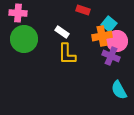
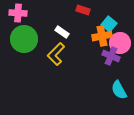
pink circle: moved 3 px right, 2 px down
yellow L-shape: moved 11 px left; rotated 45 degrees clockwise
